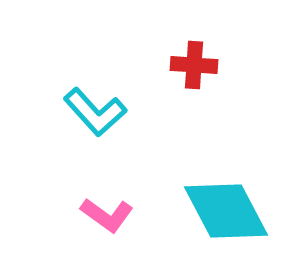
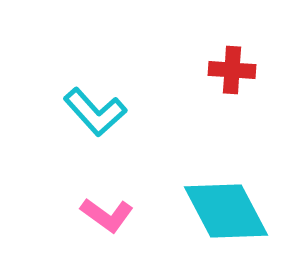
red cross: moved 38 px right, 5 px down
